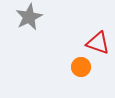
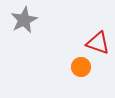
gray star: moved 5 px left, 3 px down
